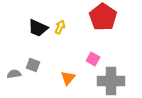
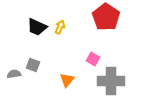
red pentagon: moved 3 px right
black trapezoid: moved 1 px left, 1 px up
orange triangle: moved 1 px left, 2 px down
